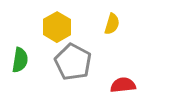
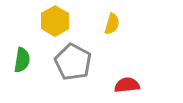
yellow hexagon: moved 2 px left, 6 px up
green semicircle: moved 2 px right
red semicircle: moved 4 px right
